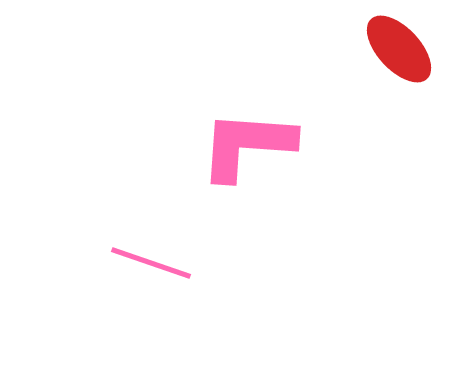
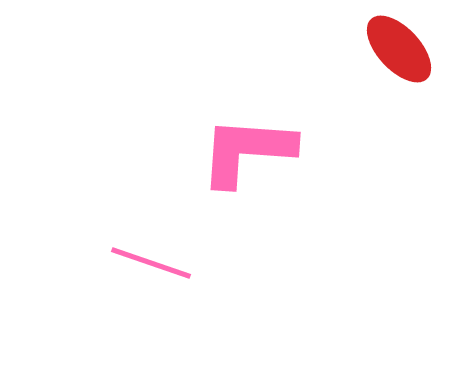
pink L-shape: moved 6 px down
